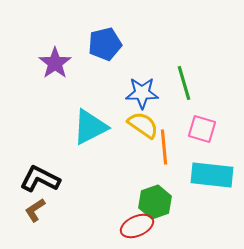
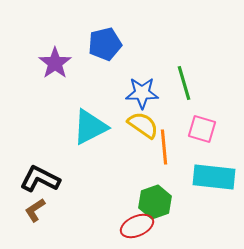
cyan rectangle: moved 2 px right, 2 px down
